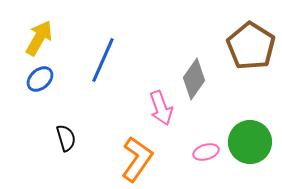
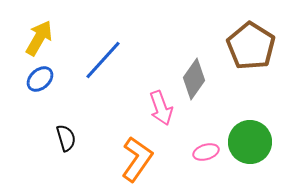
blue line: rotated 18 degrees clockwise
